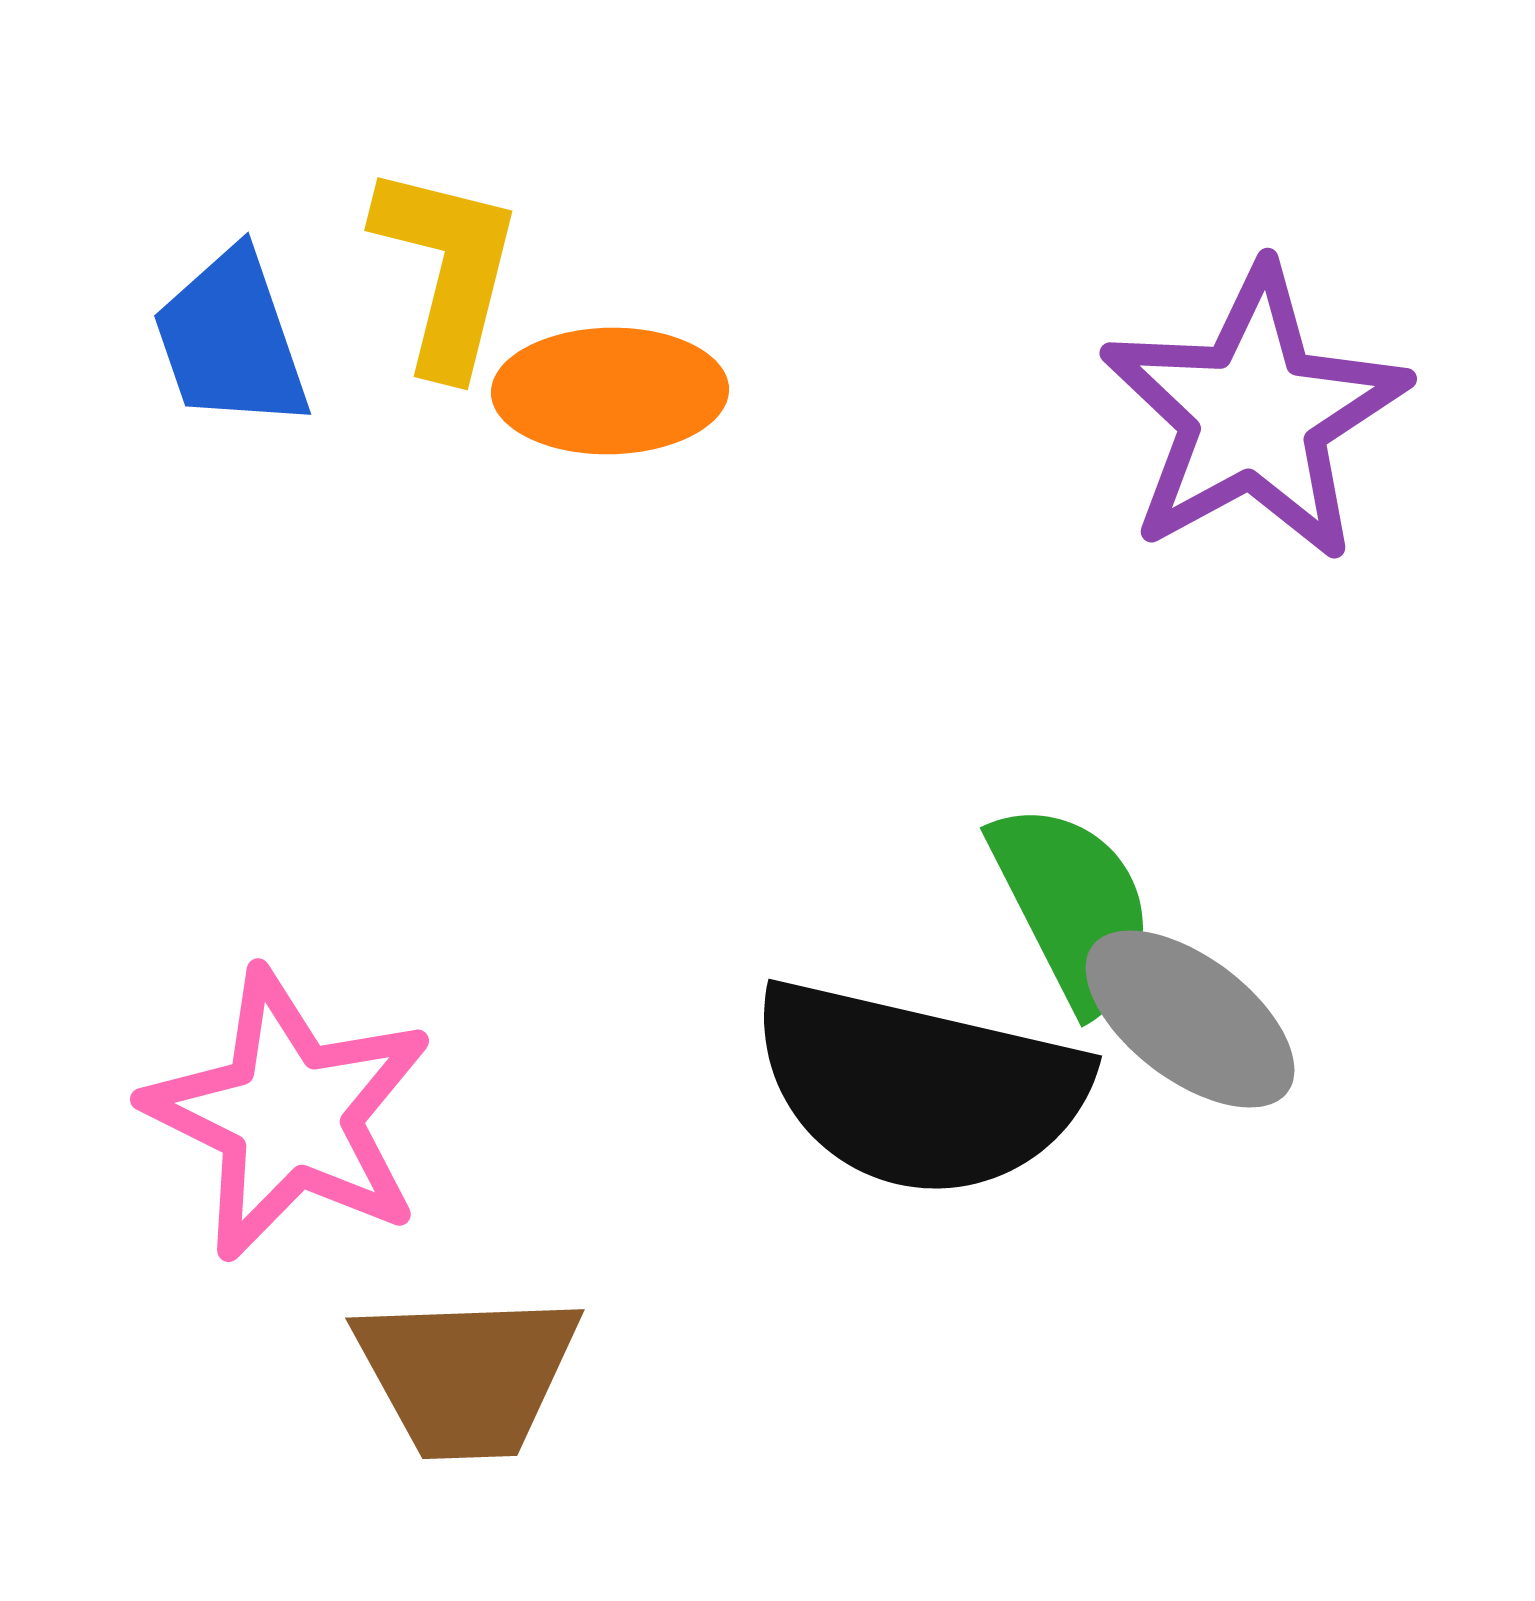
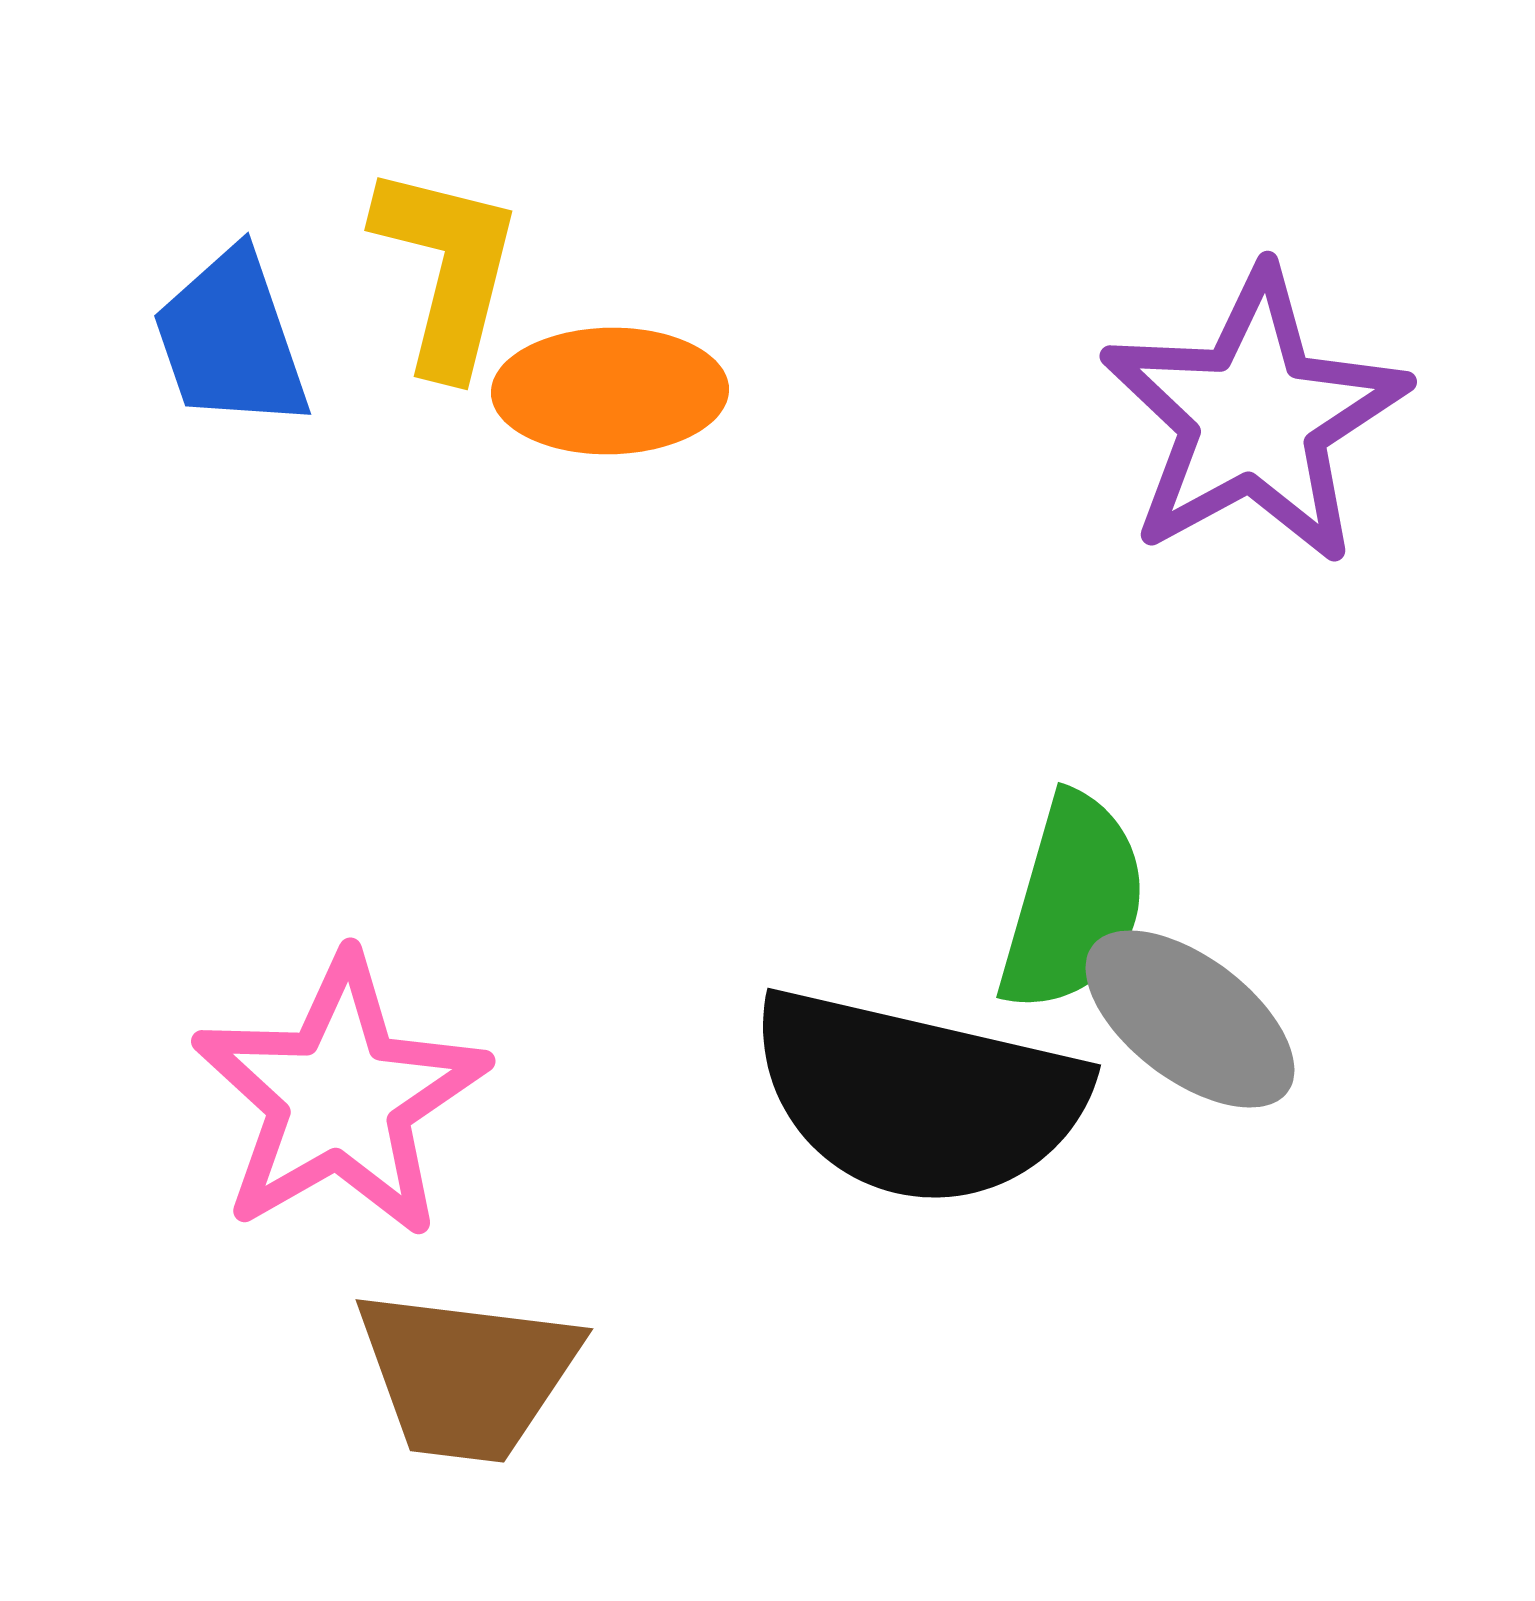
purple star: moved 3 px down
green semicircle: moved 3 px up; rotated 43 degrees clockwise
black semicircle: moved 1 px left, 9 px down
pink star: moved 51 px right, 18 px up; rotated 16 degrees clockwise
brown trapezoid: rotated 9 degrees clockwise
